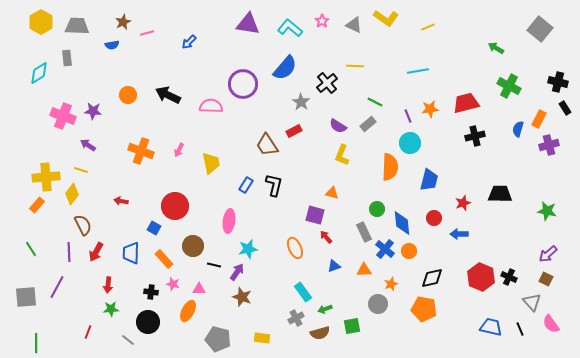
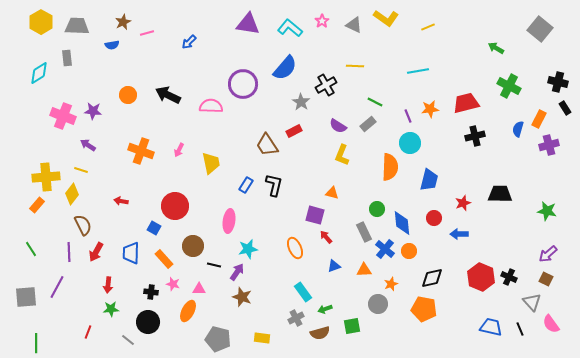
black cross at (327, 83): moved 1 px left, 2 px down; rotated 10 degrees clockwise
